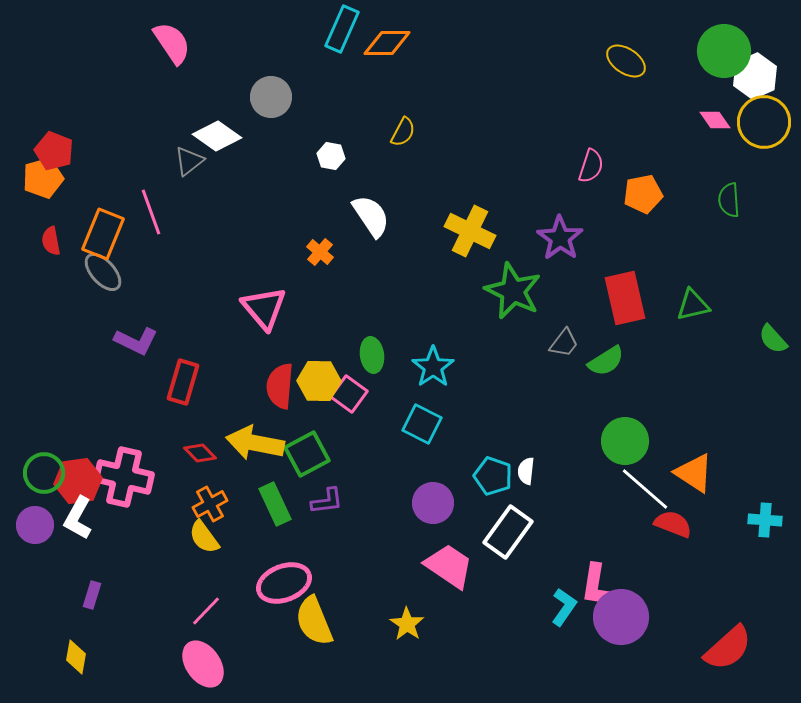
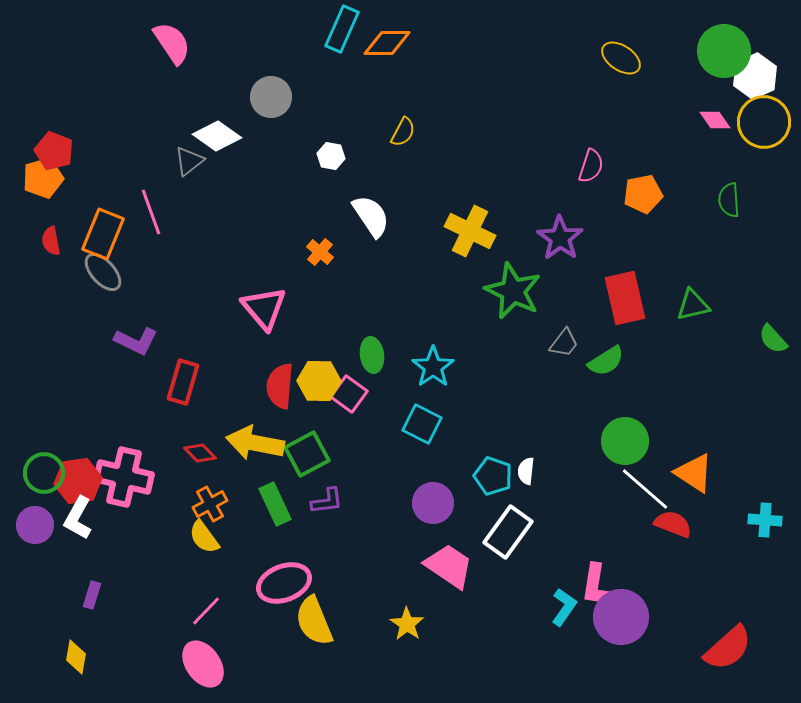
yellow ellipse at (626, 61): moved 5 px left, 3 px up
